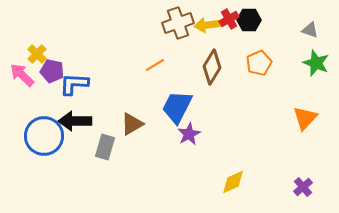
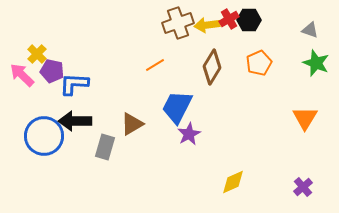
orange triangle: rotated 12 degrees counterclockwise
